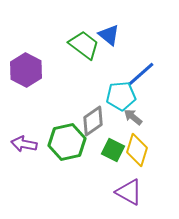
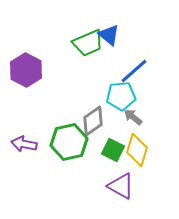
green trapezoid: moved 4 px right, 2 px up; rotated 120 degrees clockwise
blue line: moved 7 px left, 3 px up
green hexagon: moved 2 px right
purple triangle: moved 8 px left, 6 px up
